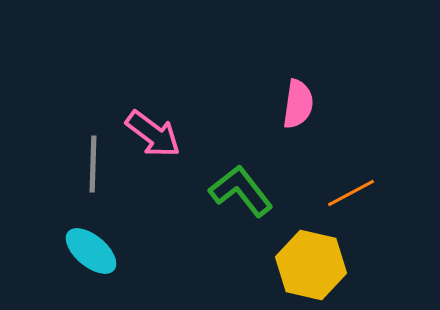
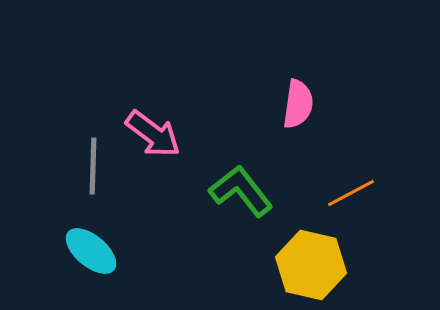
gray line: moved 2 px down
